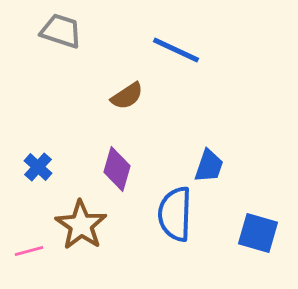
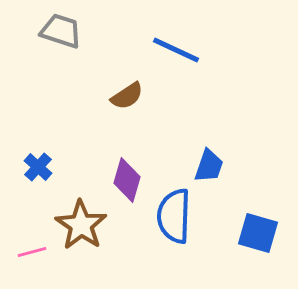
purple diamond: moved 10 px right, 11 px down
blue semicircle: moved 1 px left, 2 px down
pink line: moved 3 px right, 1 px down
